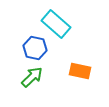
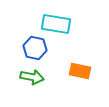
cyan rectangle: rotated 32 degrees counterclockwise
green arrow: rotated 55 degrees clockwise
